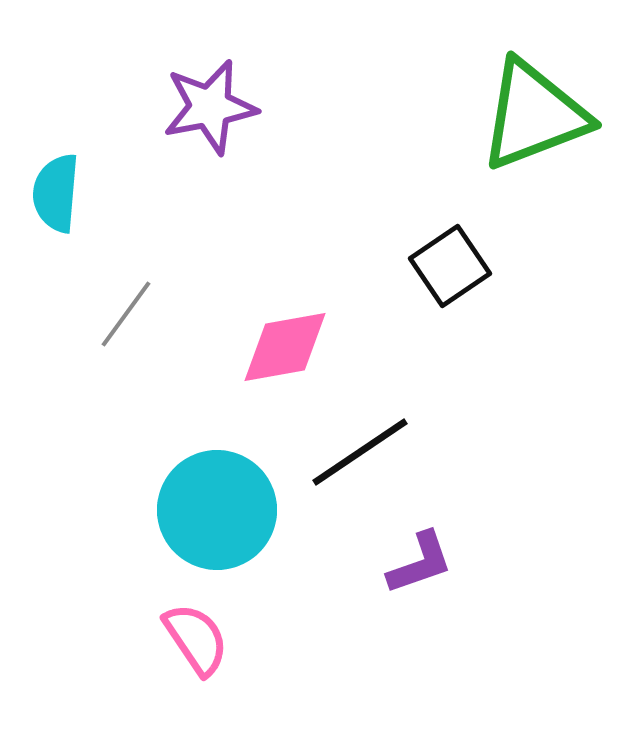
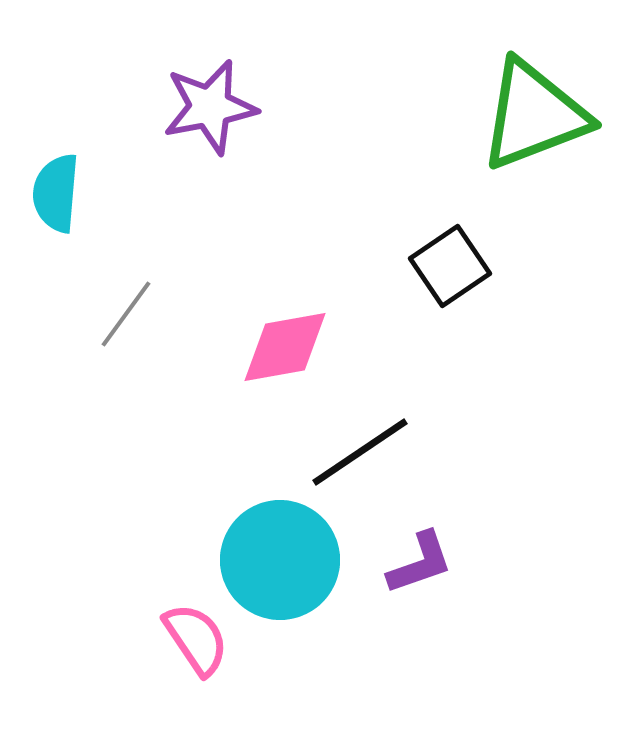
cyan circle: moved 63 px right, 50 px down
